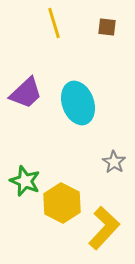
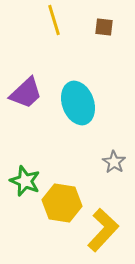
yellow line: moved 3 px up
brown square: moved 3 px left
yellow hexagon: rotated 18 degrees counterclockwise
yellow L-shape: moved 1 px left, 2 px down
